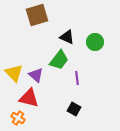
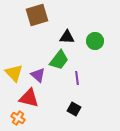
black triangle: rotated 21 degrees counterclockwise
green circle: moved 1 px up
purple triangle: moved 2 px right
